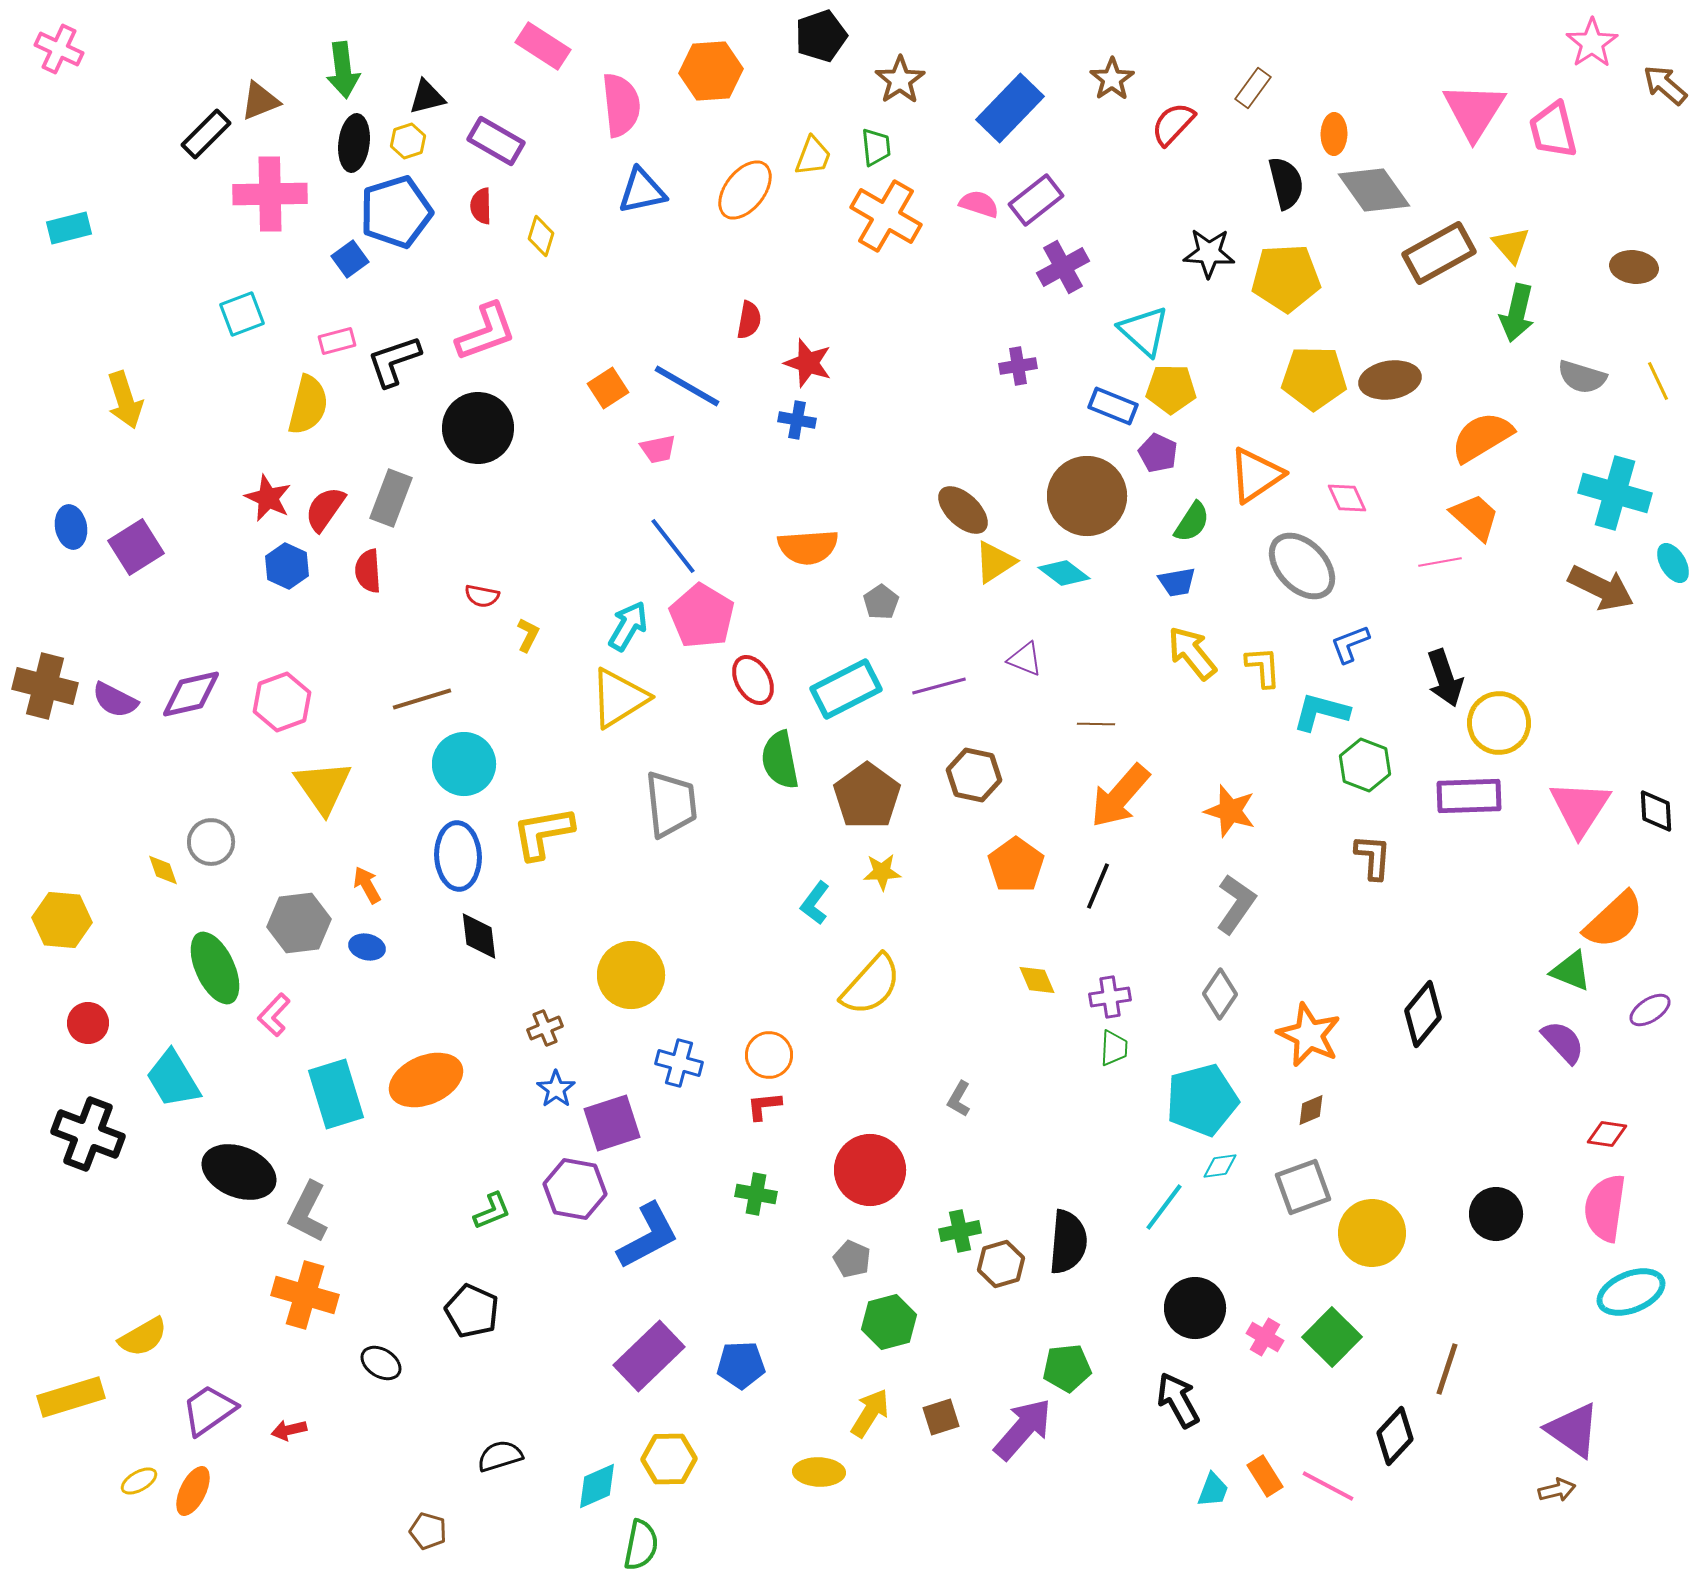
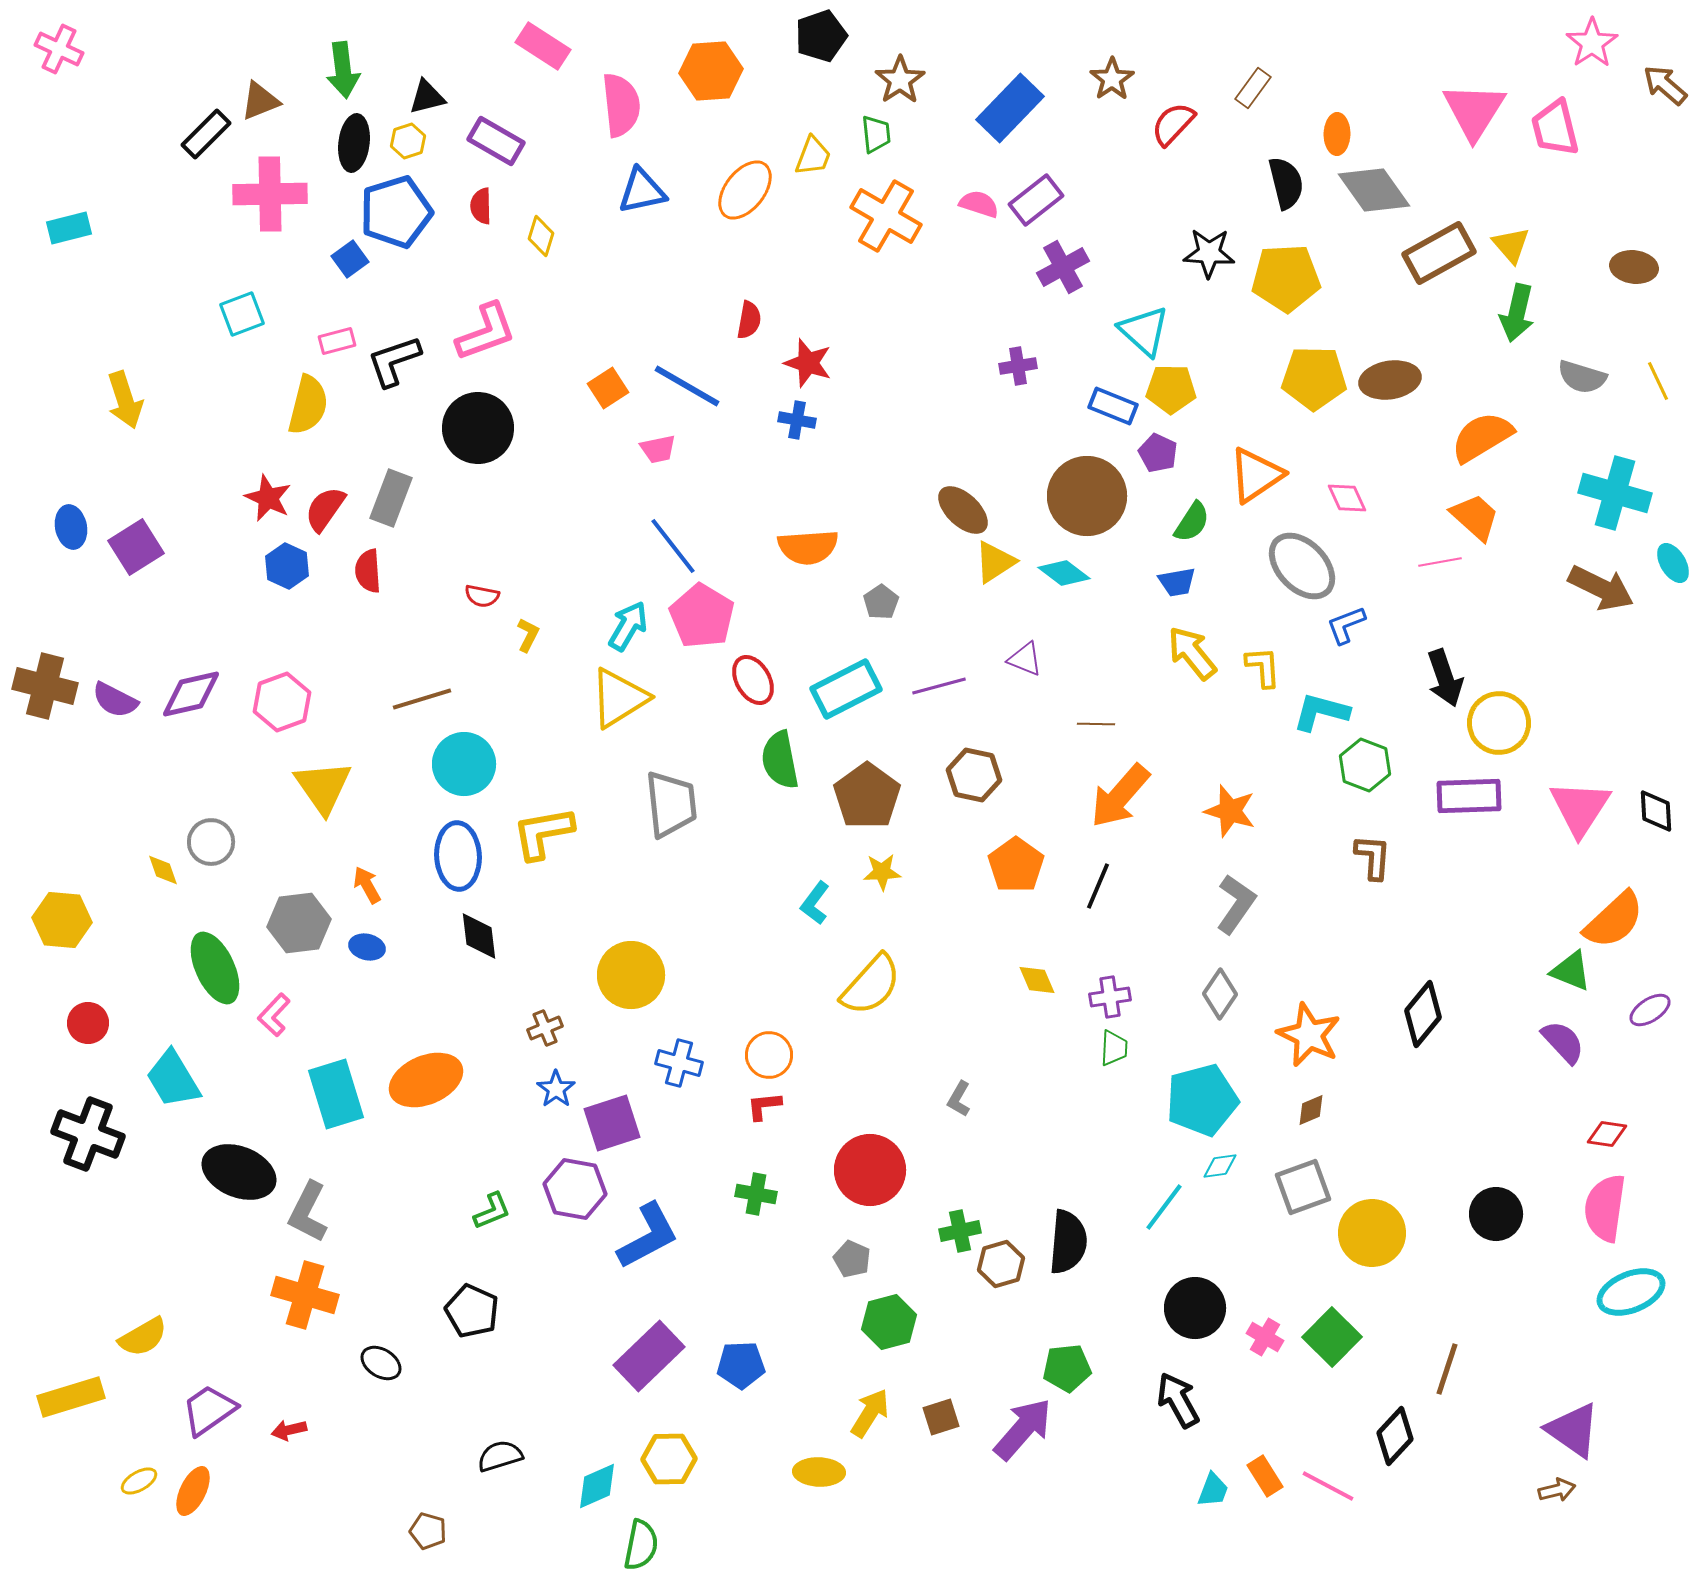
pink trapezoid at (1553, 130): moved 2 px right, 2 px up
orange ellipse at (1334, 134): moved 3 px right
green trapezoid at (876, 147): moved 13 px up
blue L-shape at (1350, 644): moved 4 px left, 19 px up
